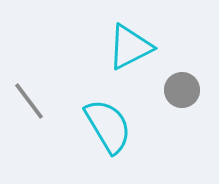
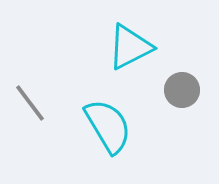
gray line: moved 1 px right, 2 px down
